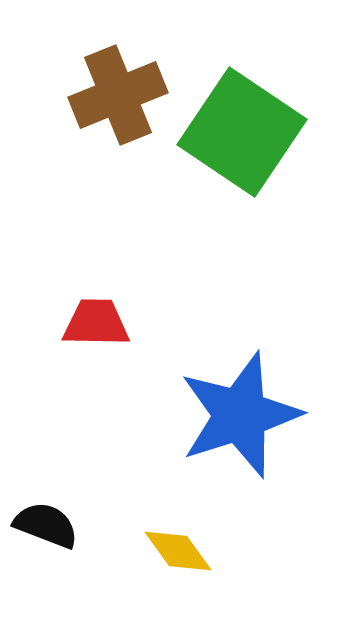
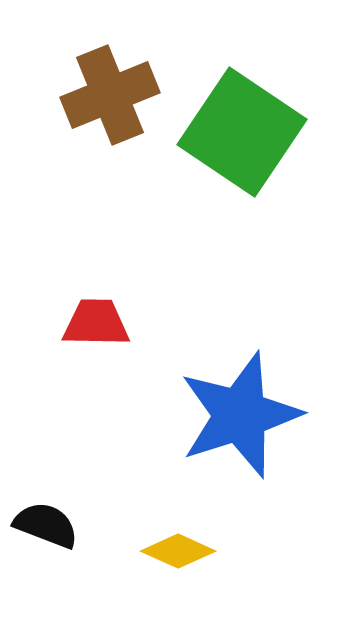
brown cross: moved 8 px left
yellow diamond: rotated 30 degrees counterclockwise
